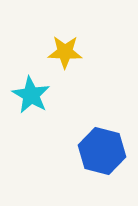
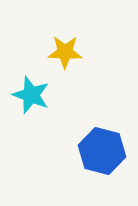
cyan star: rotated 9 degrees counterclockwise
